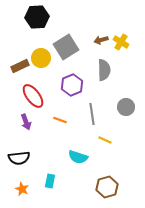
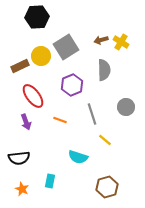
yellow circle: moved 2 px up
gray line: rotated 10 degrees counterclockwise
yellow line: rotated 16 degrees clockwise
